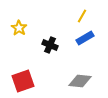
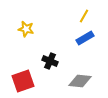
yellow line: moved 2 px right
yellow star: moved 7 px right, 1 px down; rotated 21 degrees counterclockwise
black cross: moved 16 px down
